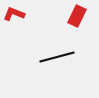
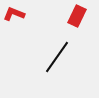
black line: rotated 40 degrees counterclockwise
